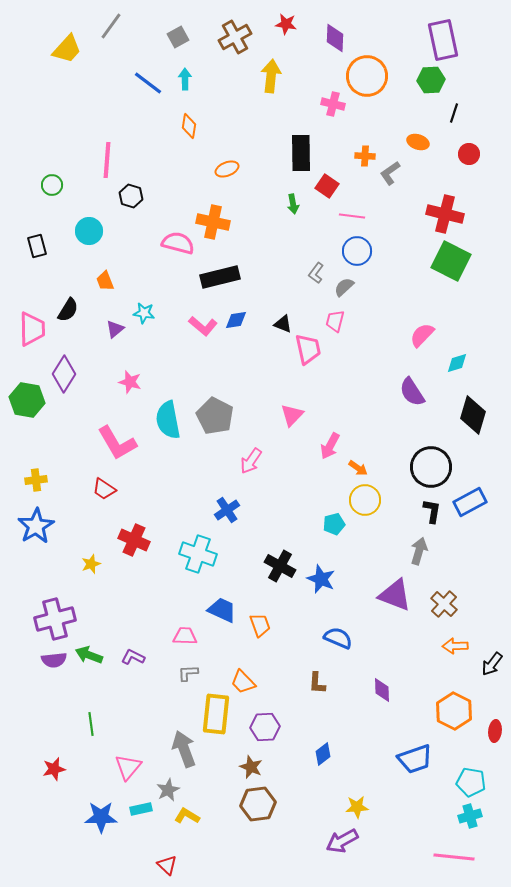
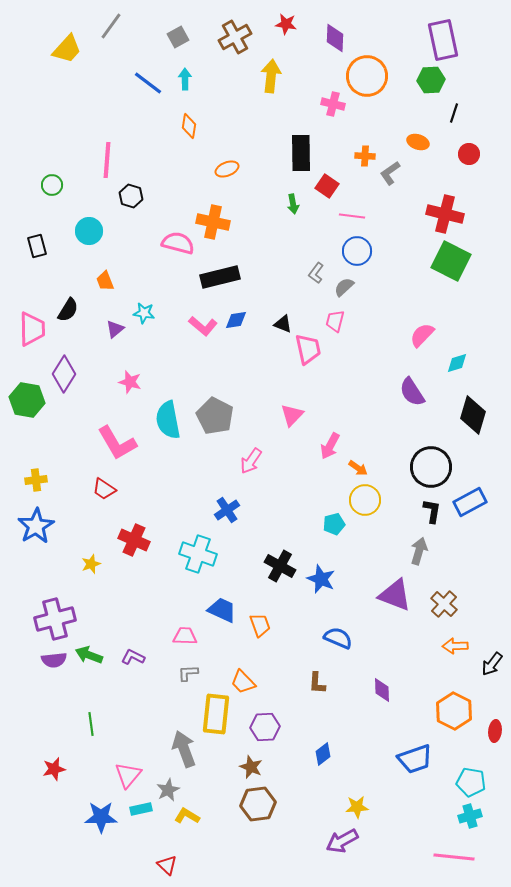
pink triangle at (128, 767): moved 8 px down
